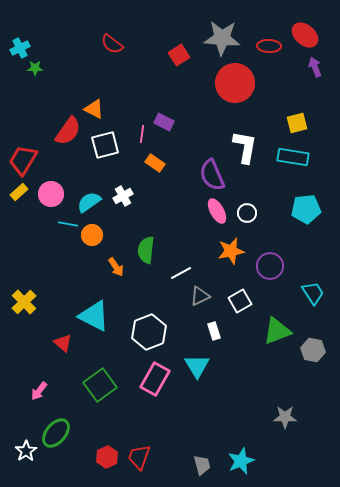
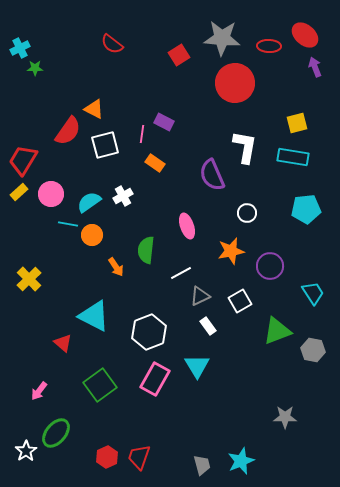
pink ellipse at (217, 211): moved 30 px left, 15 px down; rotated 10 degrees clockwise
yellow cross at (24, 302): moved 5 px right, 23 px up
white rectangle at (214, 331): moved 6 px left, 5 px up; rotated 18 degrees counterclockwise
